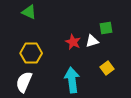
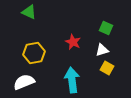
green square: rotated 32 degrees clockwise
white triangle: moved 10 px right, 9 px down
yellow hexagon: moved 3 px right; rotated 10 degrees counterclockwise
yellow square: rotated 24 degrees counterclockwise
white semicircle: rotated 45 degrees clockwise
